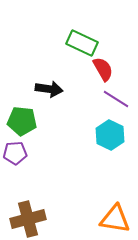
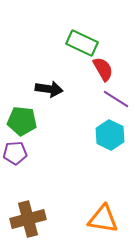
orange triangle: moved 12 px left
